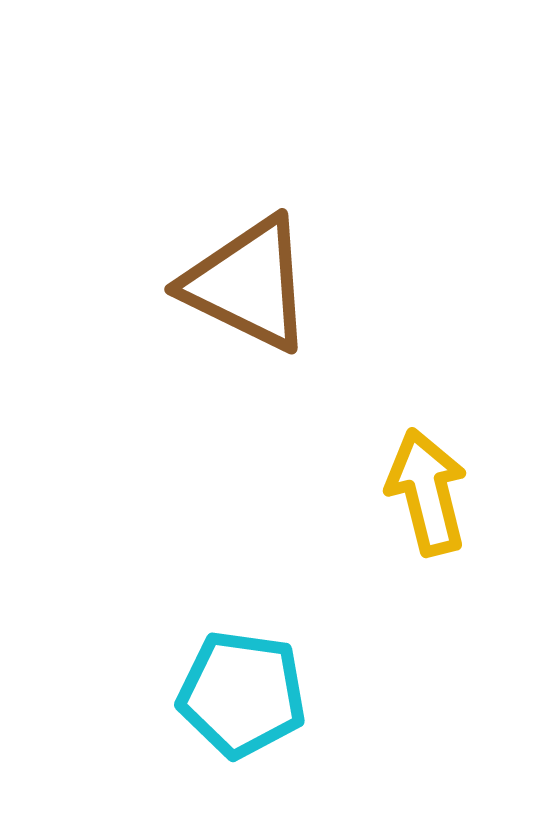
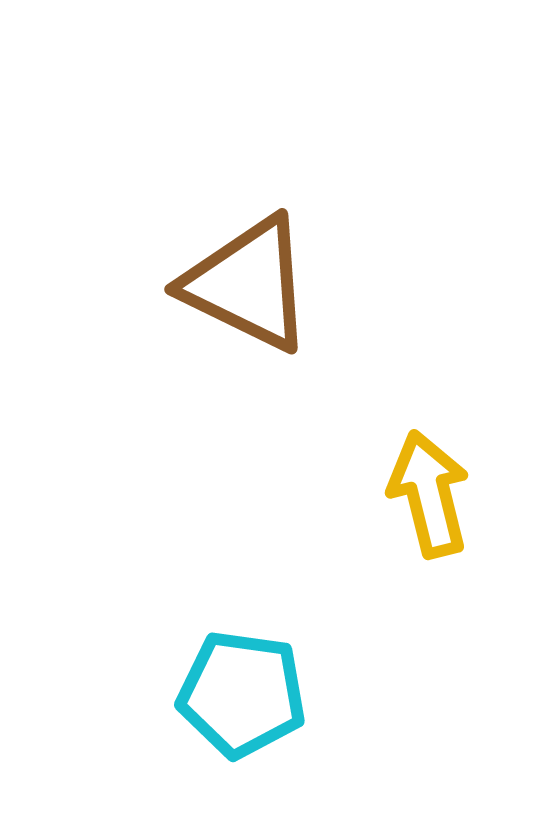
yellow arrow: moved 2 px right, 2 px down
